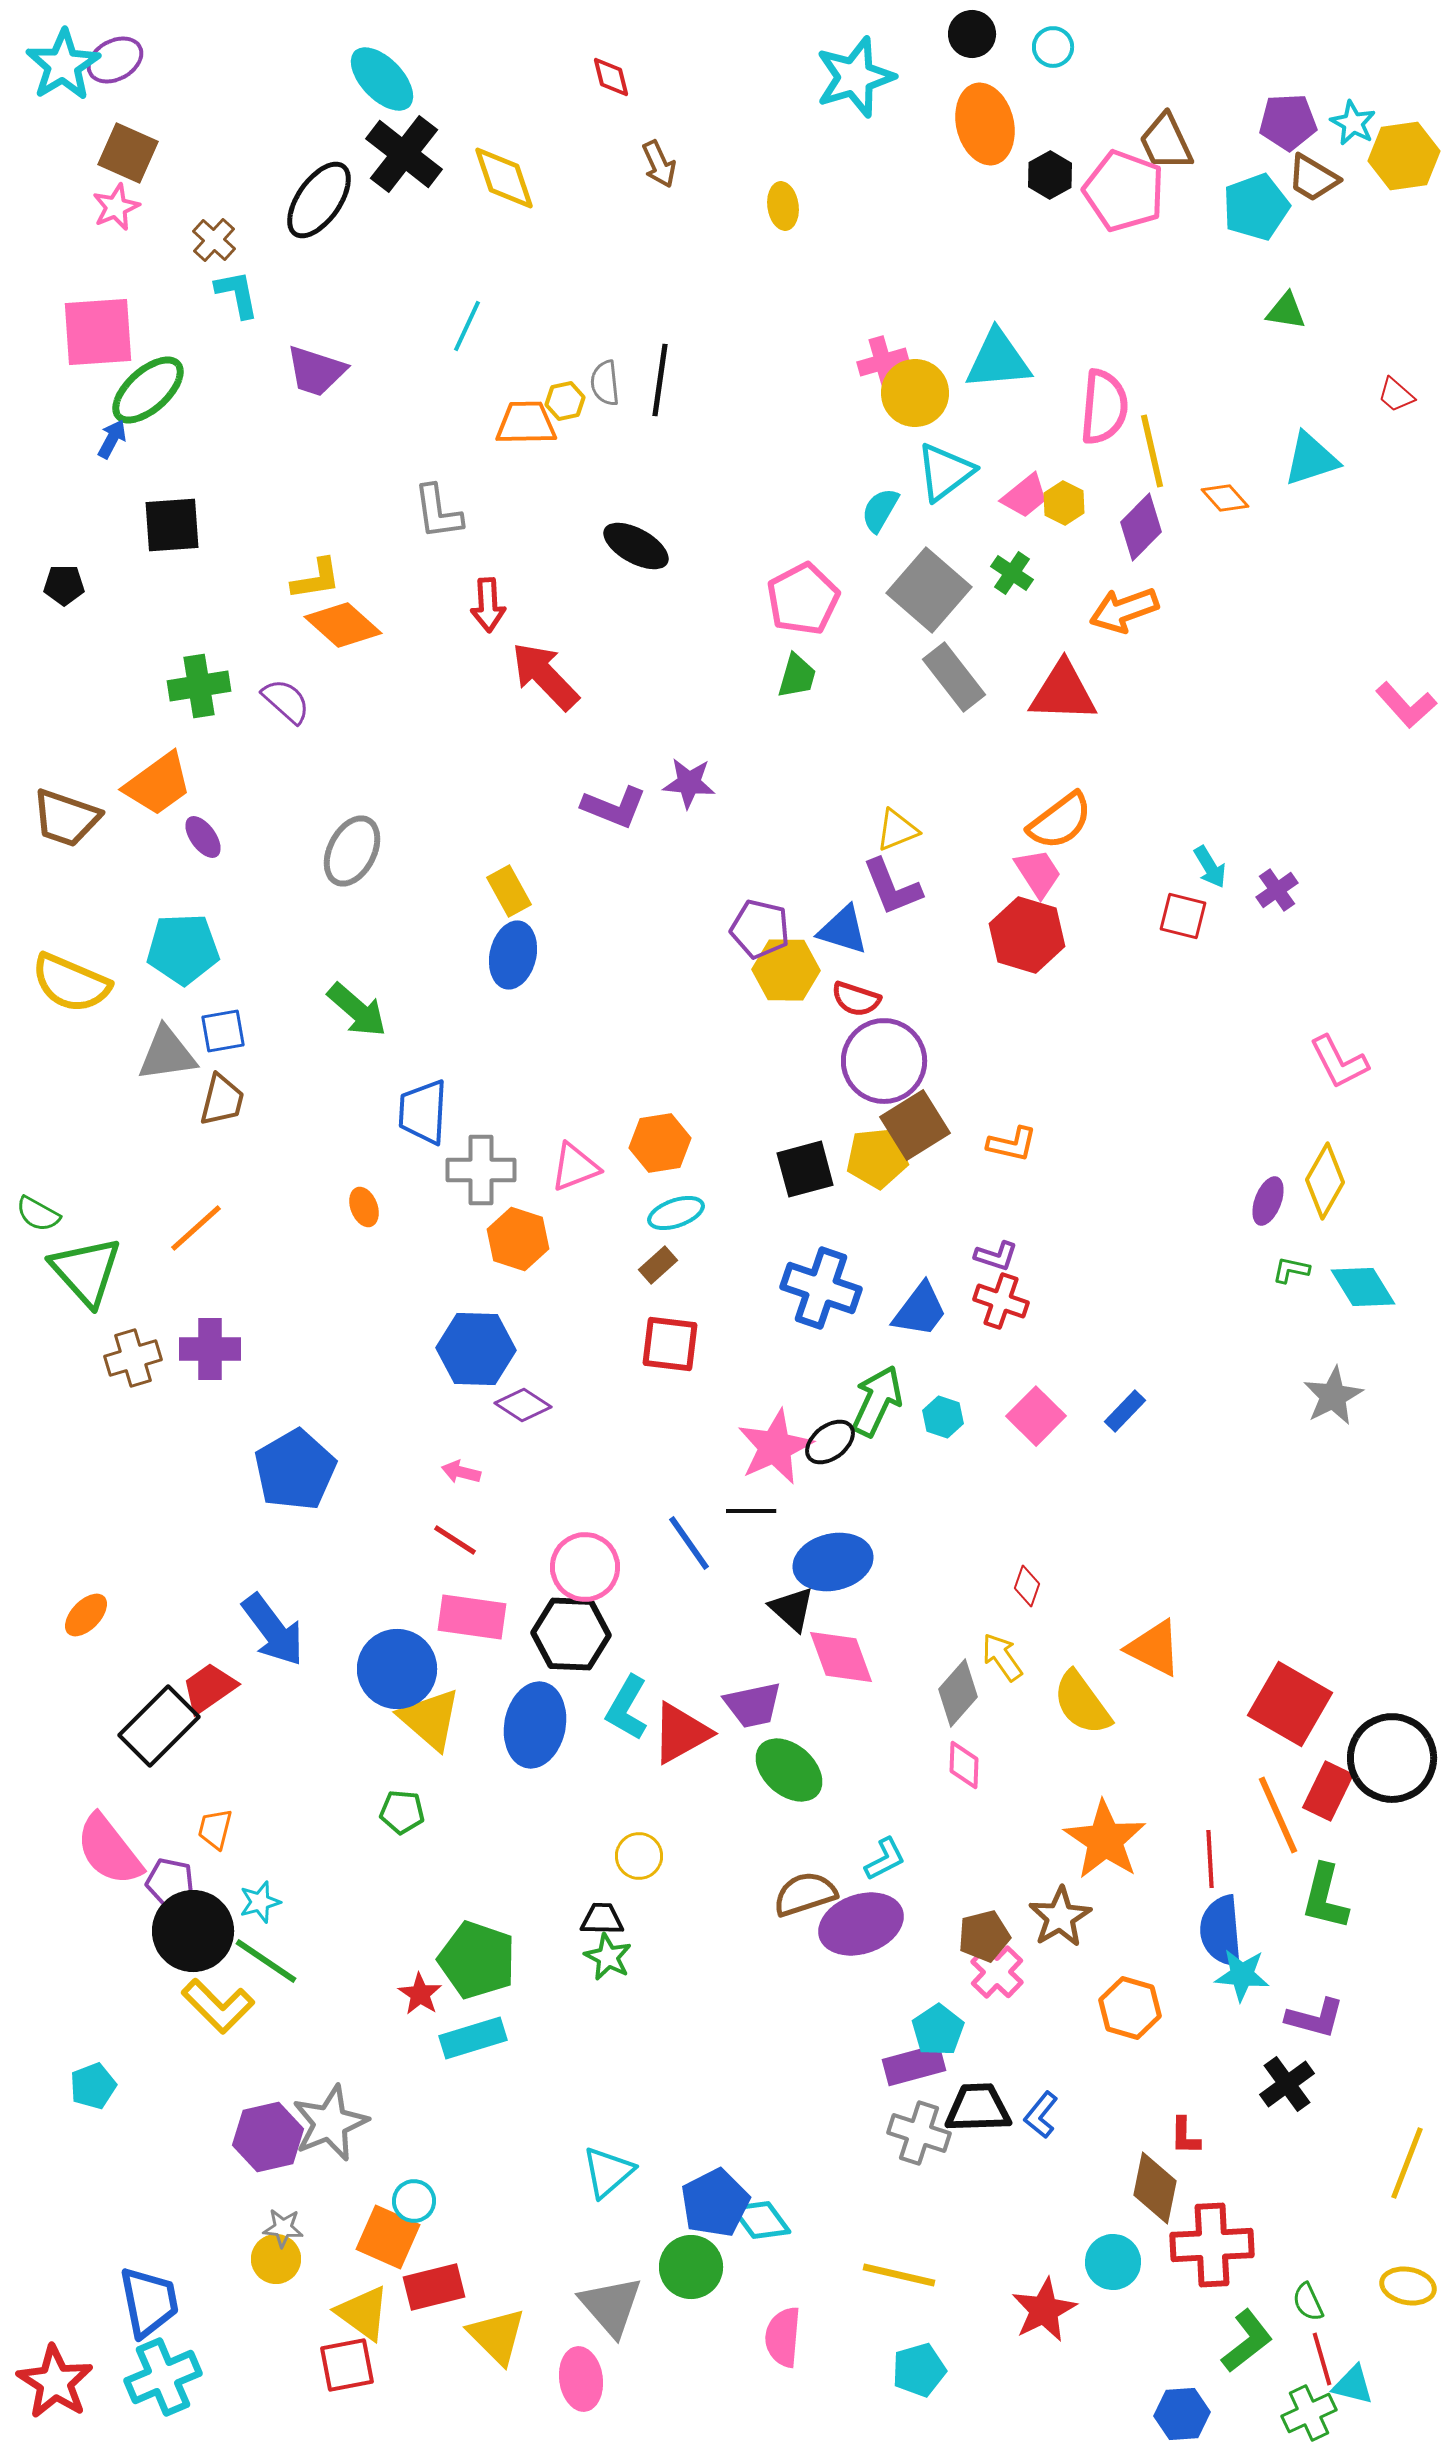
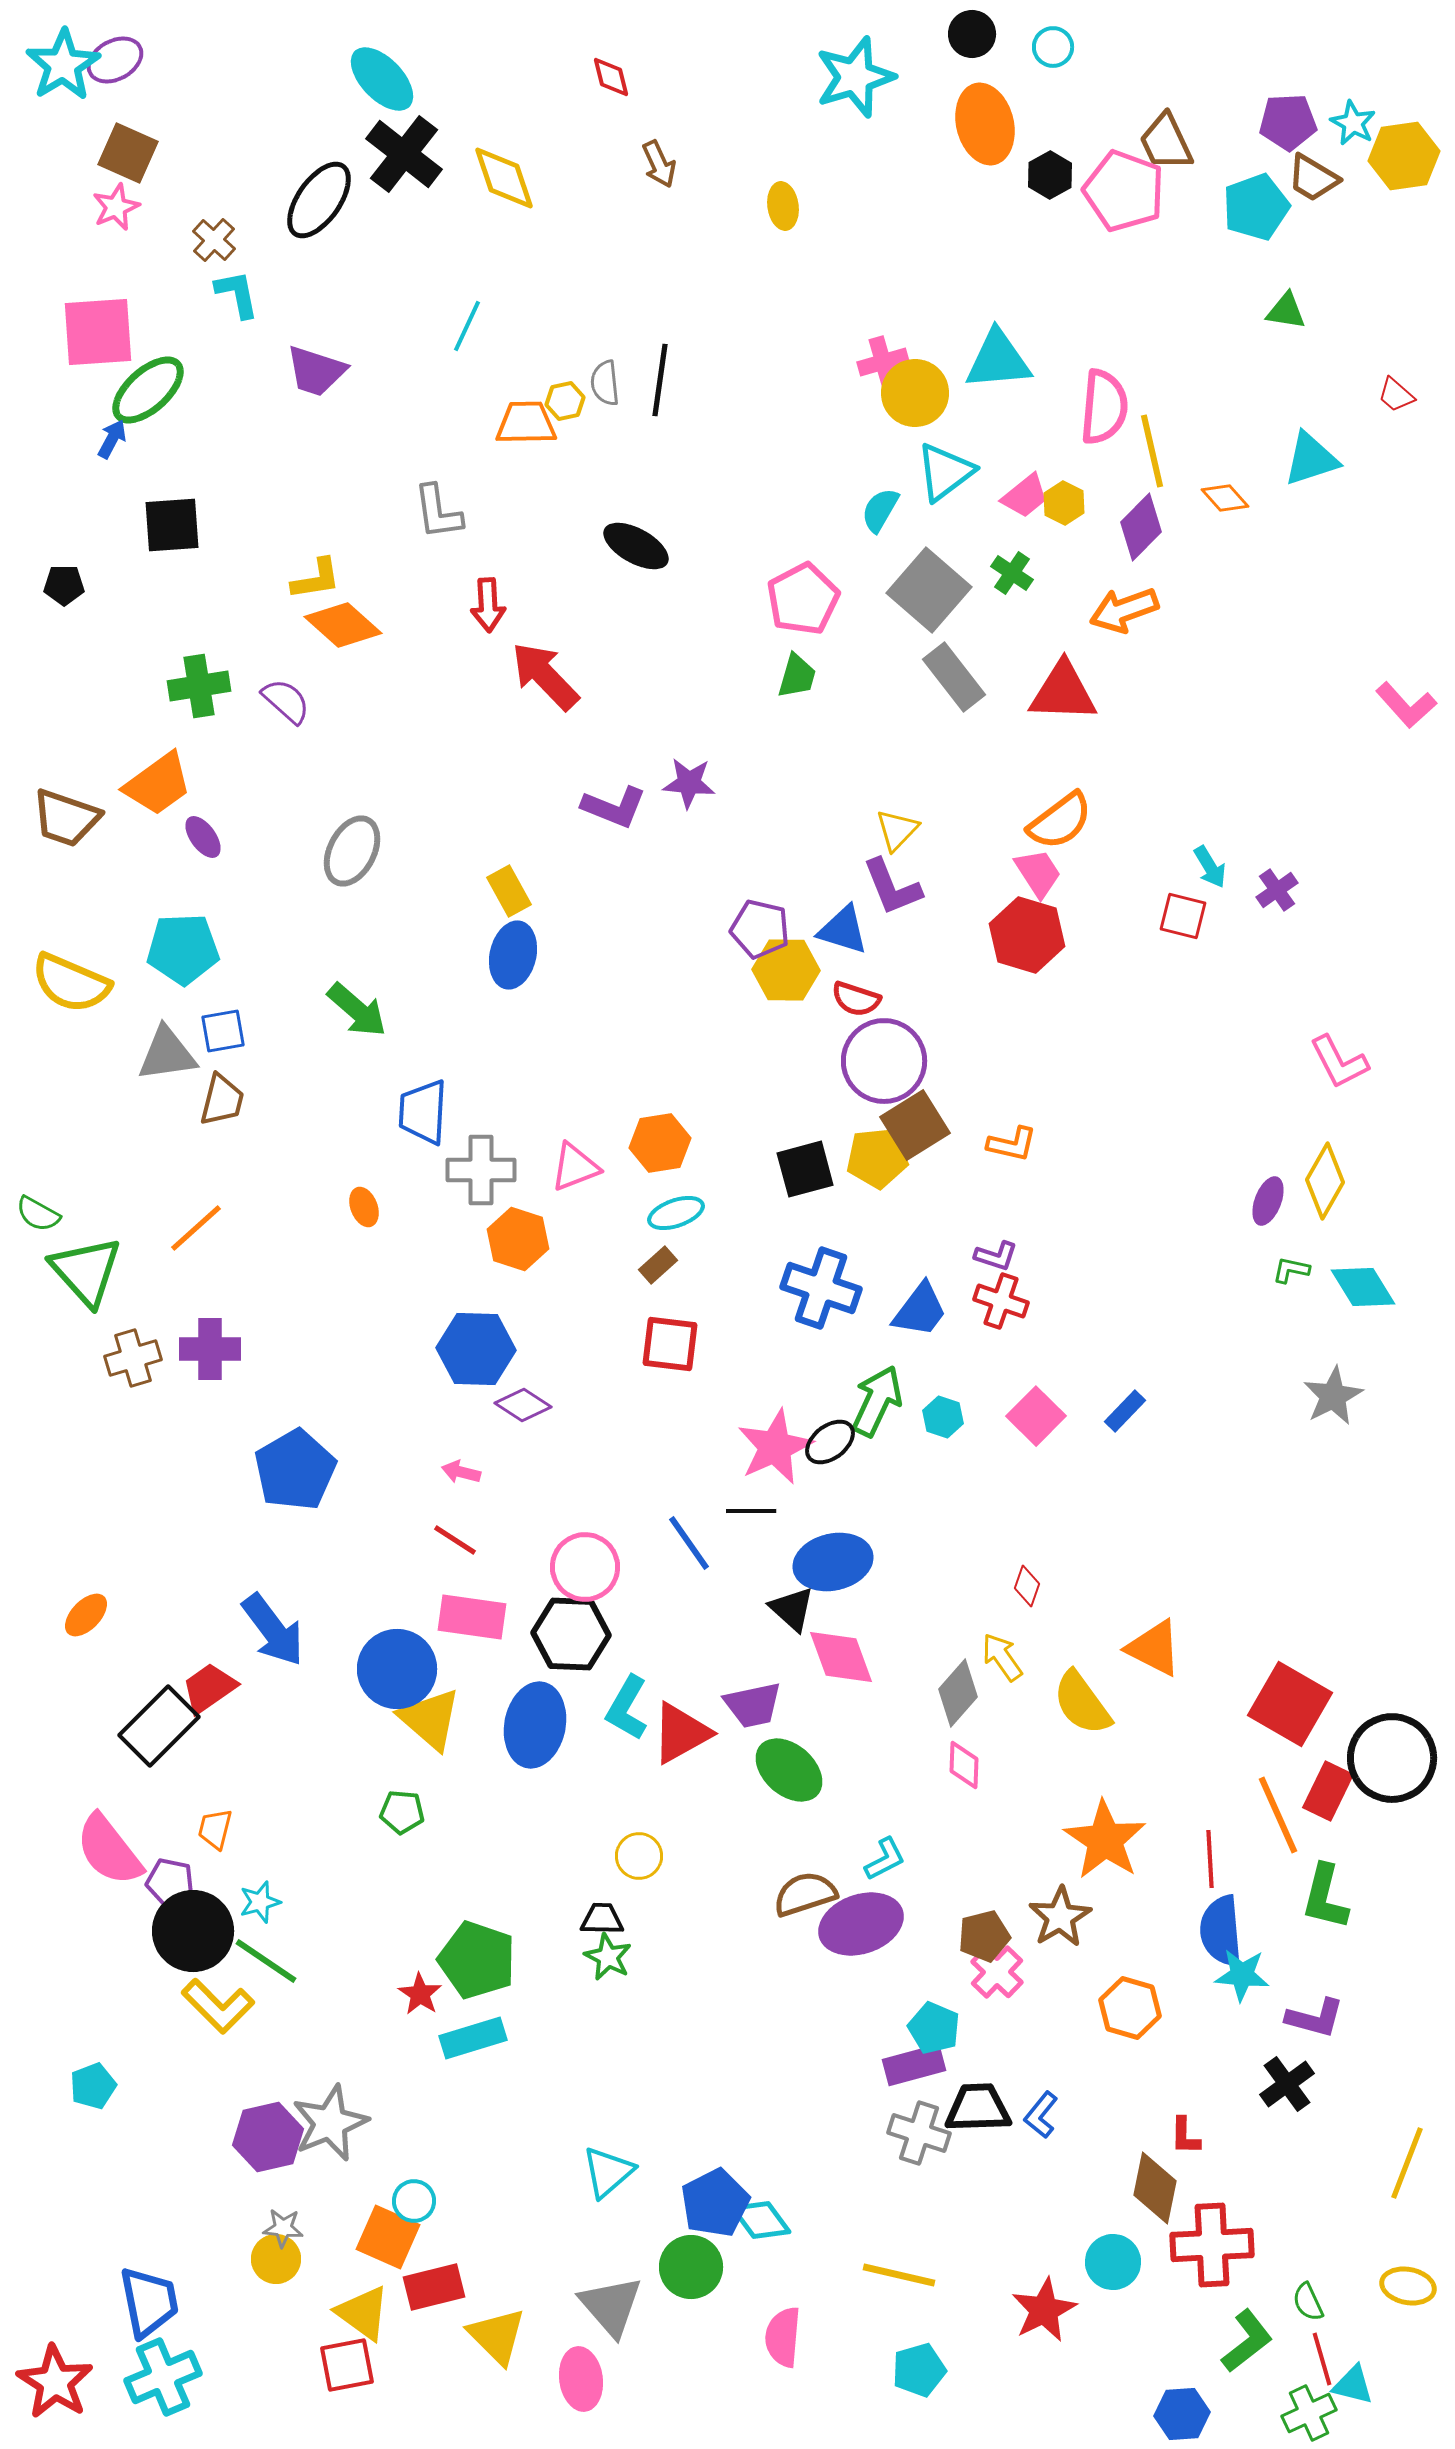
yellow triangle at (897, 830): rotated 24 degrees counterclockwise
cyan pentagon at (938, 2030): moved 4 px left, 2 px up; rotated 15 degrees counterclockwise
